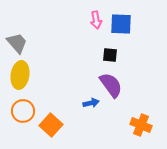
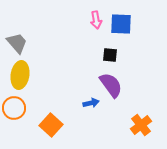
orange circle: moved 9 px left, 3 px up
orange cross: rotated 30 degrees clockwise
